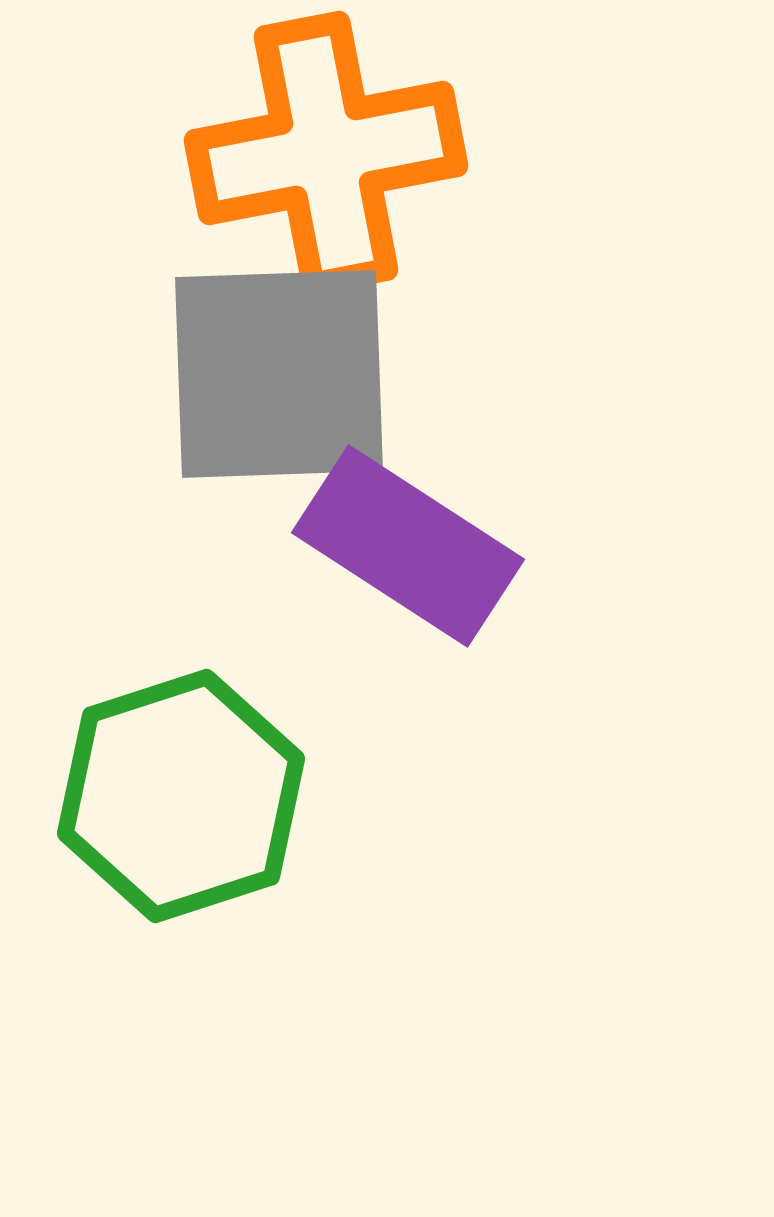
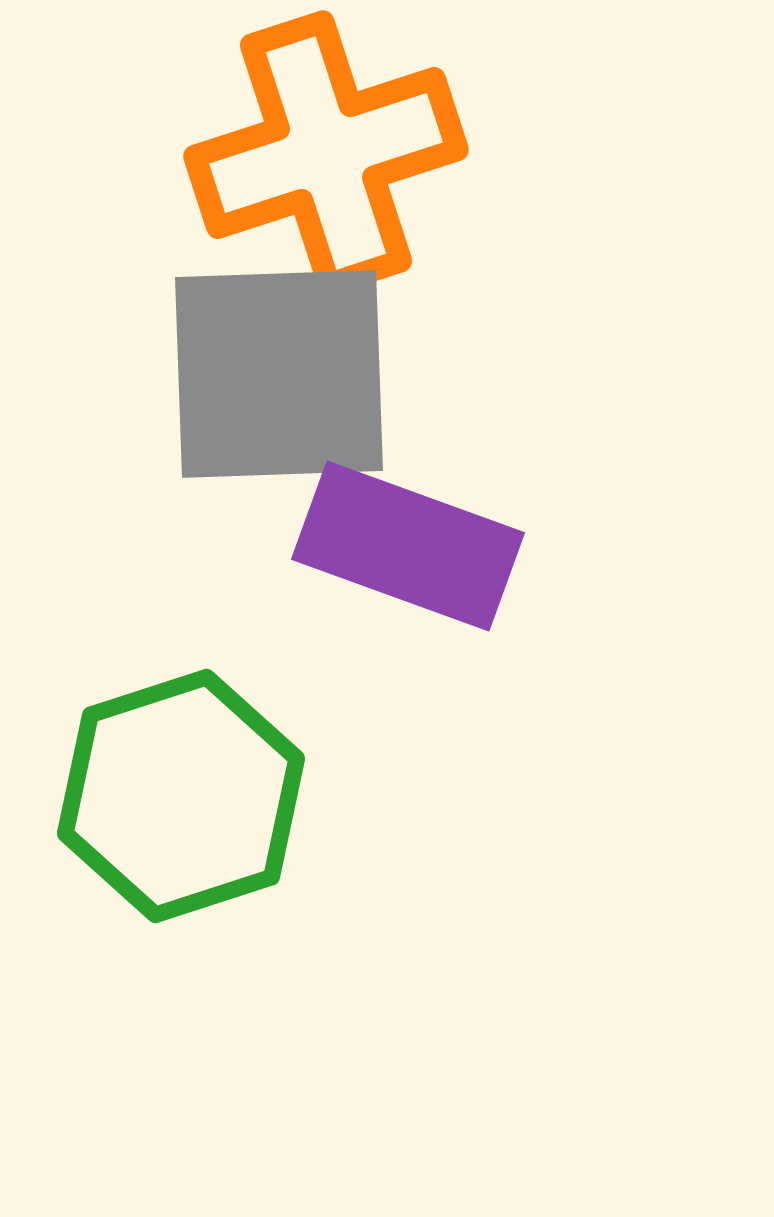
orange cross: rotated 7 degrees counterclockwise
purple rectangle: rotated 13 degrees counterclockwise
